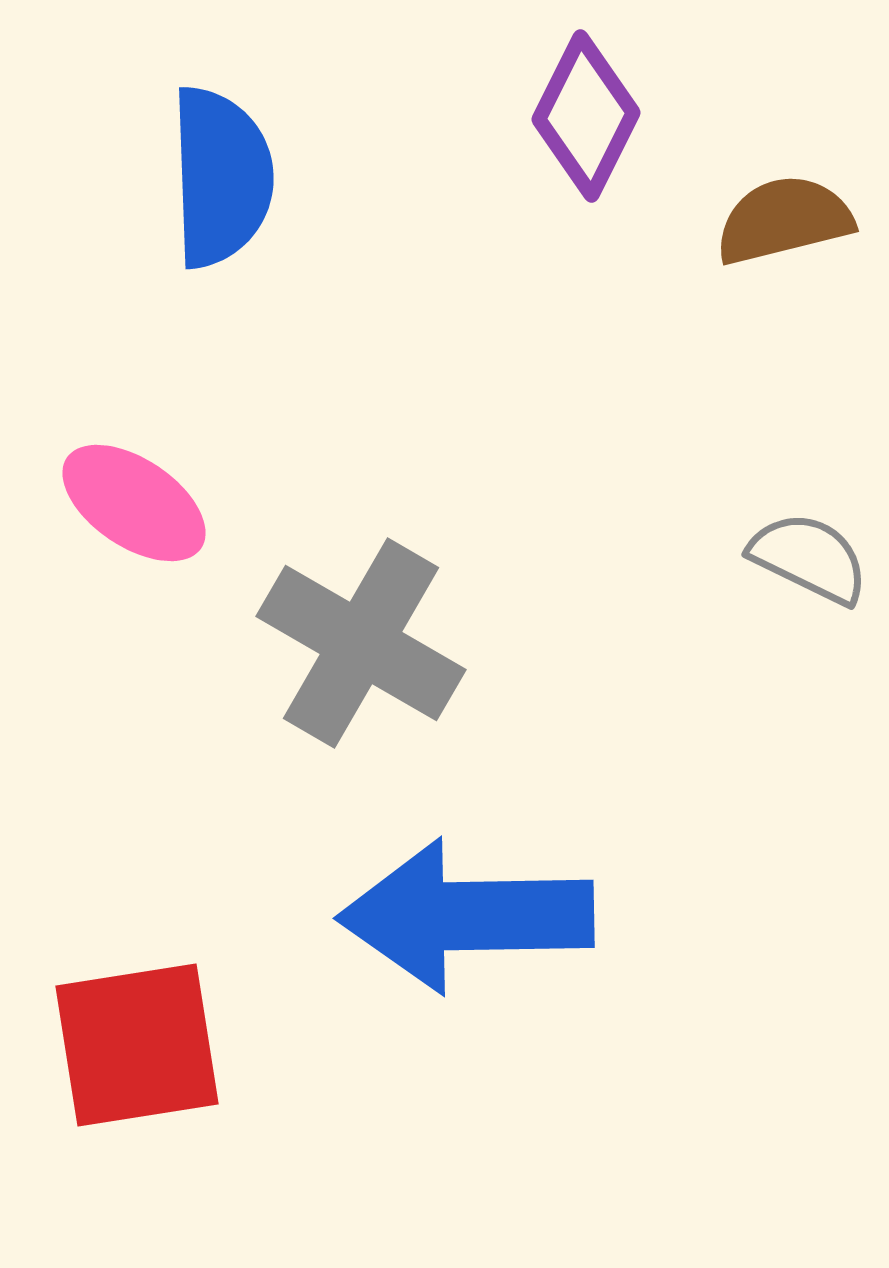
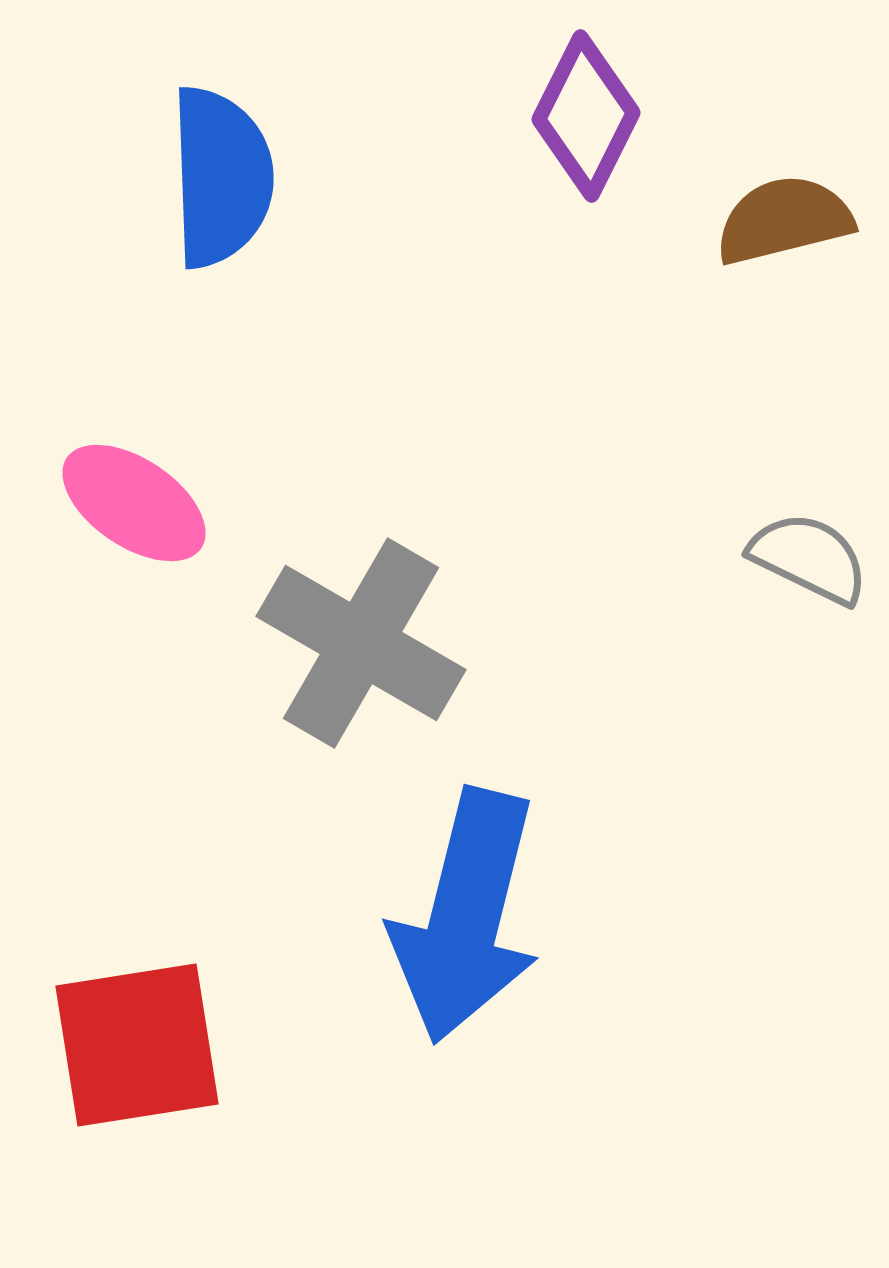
blue arrow: rotated 75 degrees counterclockwise
